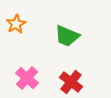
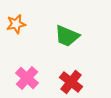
orange star: rotated 18 degrees clockwise
